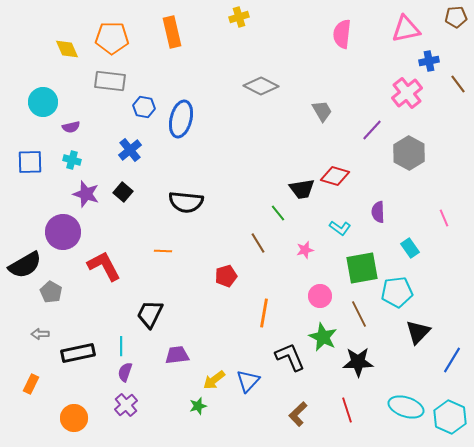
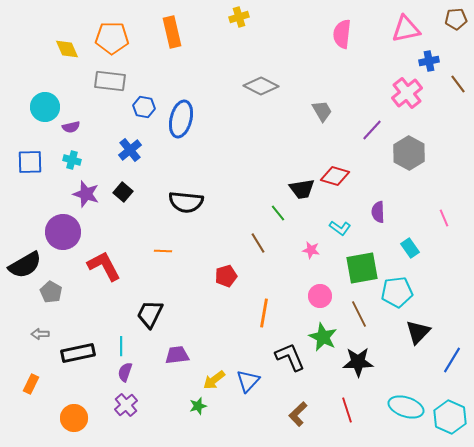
brown pentagon at (456, 17): moved 2 px down
cyan circle at (43, 102): moved 2 px right, 5 px down
pink star at (305, 250): moved 6 px right; rotated 24 degrees clockwise
